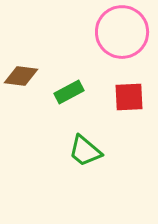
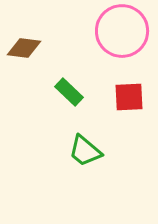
pink circle: moved 1 px up
brown diamond: moved 3 px right, 28 px up
green rectangle: rotated 72 degrees clockwise
